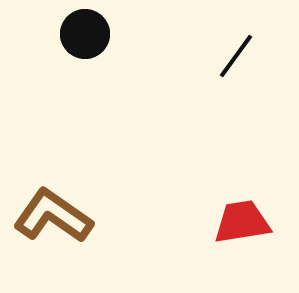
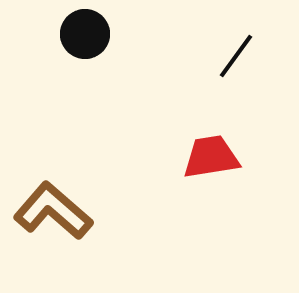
brown L-shape: moved 5 px up; rotated 6 degrees clockwise
red trapezoid: moved 31 px left, 65 px up
